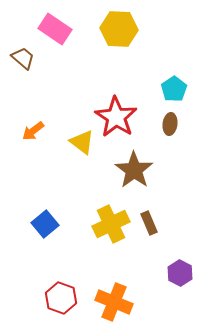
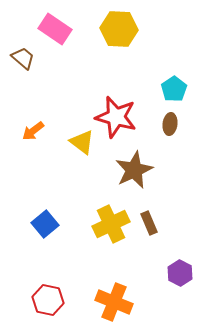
red star: rotated 18 degrees counterclockwise
brown star: rotated 12 degrees clockwise
red hexagon: moved 13 px left, 2 px down; rotated 8 degrees counterclockwise
